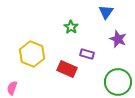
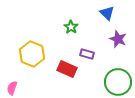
blue triangle: moved 1 px right, 1 px down; rotated 21 degrees counterclockwise
